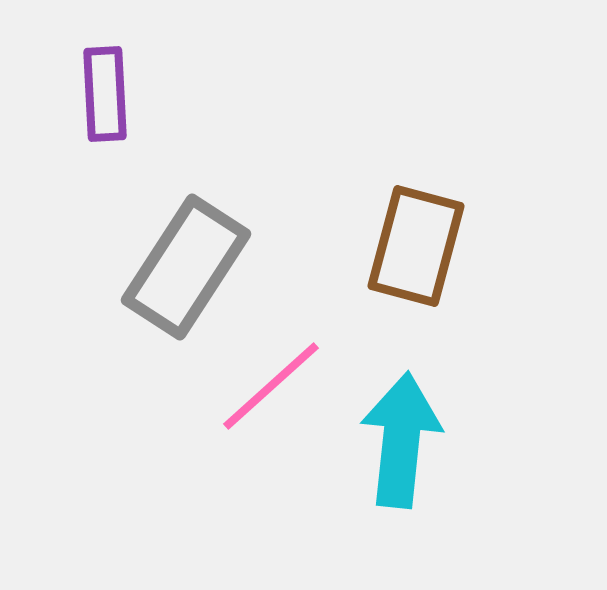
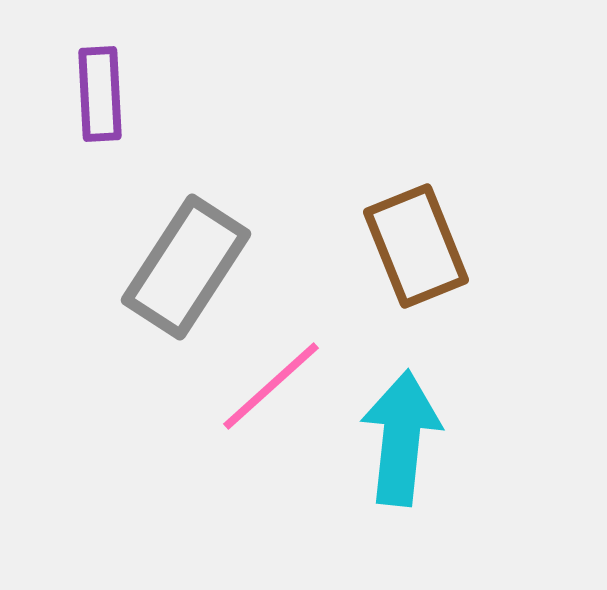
purple rectangle: moved 5 px left
brown rectangle: rotated 37 degrees counterclockwise
cyan arrow: moved 2 px up
